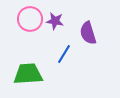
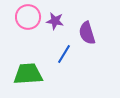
pink circle: moved 2 px left, 2 px up
purple semicircle: moved 1 px left
